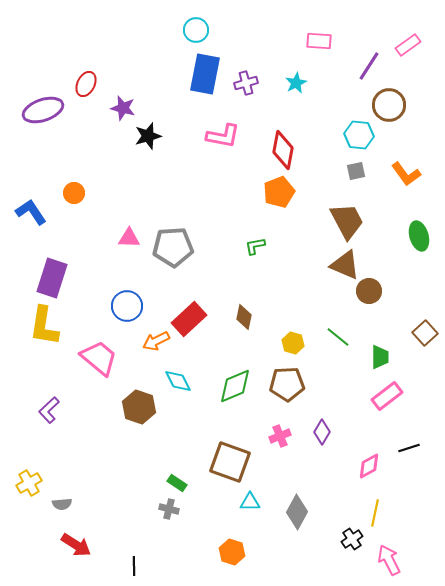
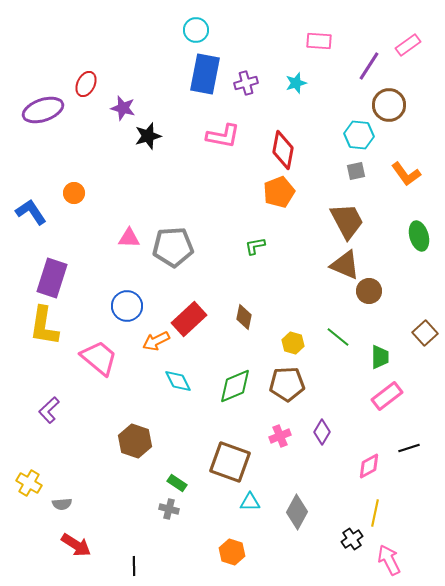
cyan star at (296, 83): rotated 10 degrees clockwise
brown hexagon at (139, 407): moved 4 px left, 34 px down
yellow cross at (29, 483): rotated 30 degrees counterclockwise
